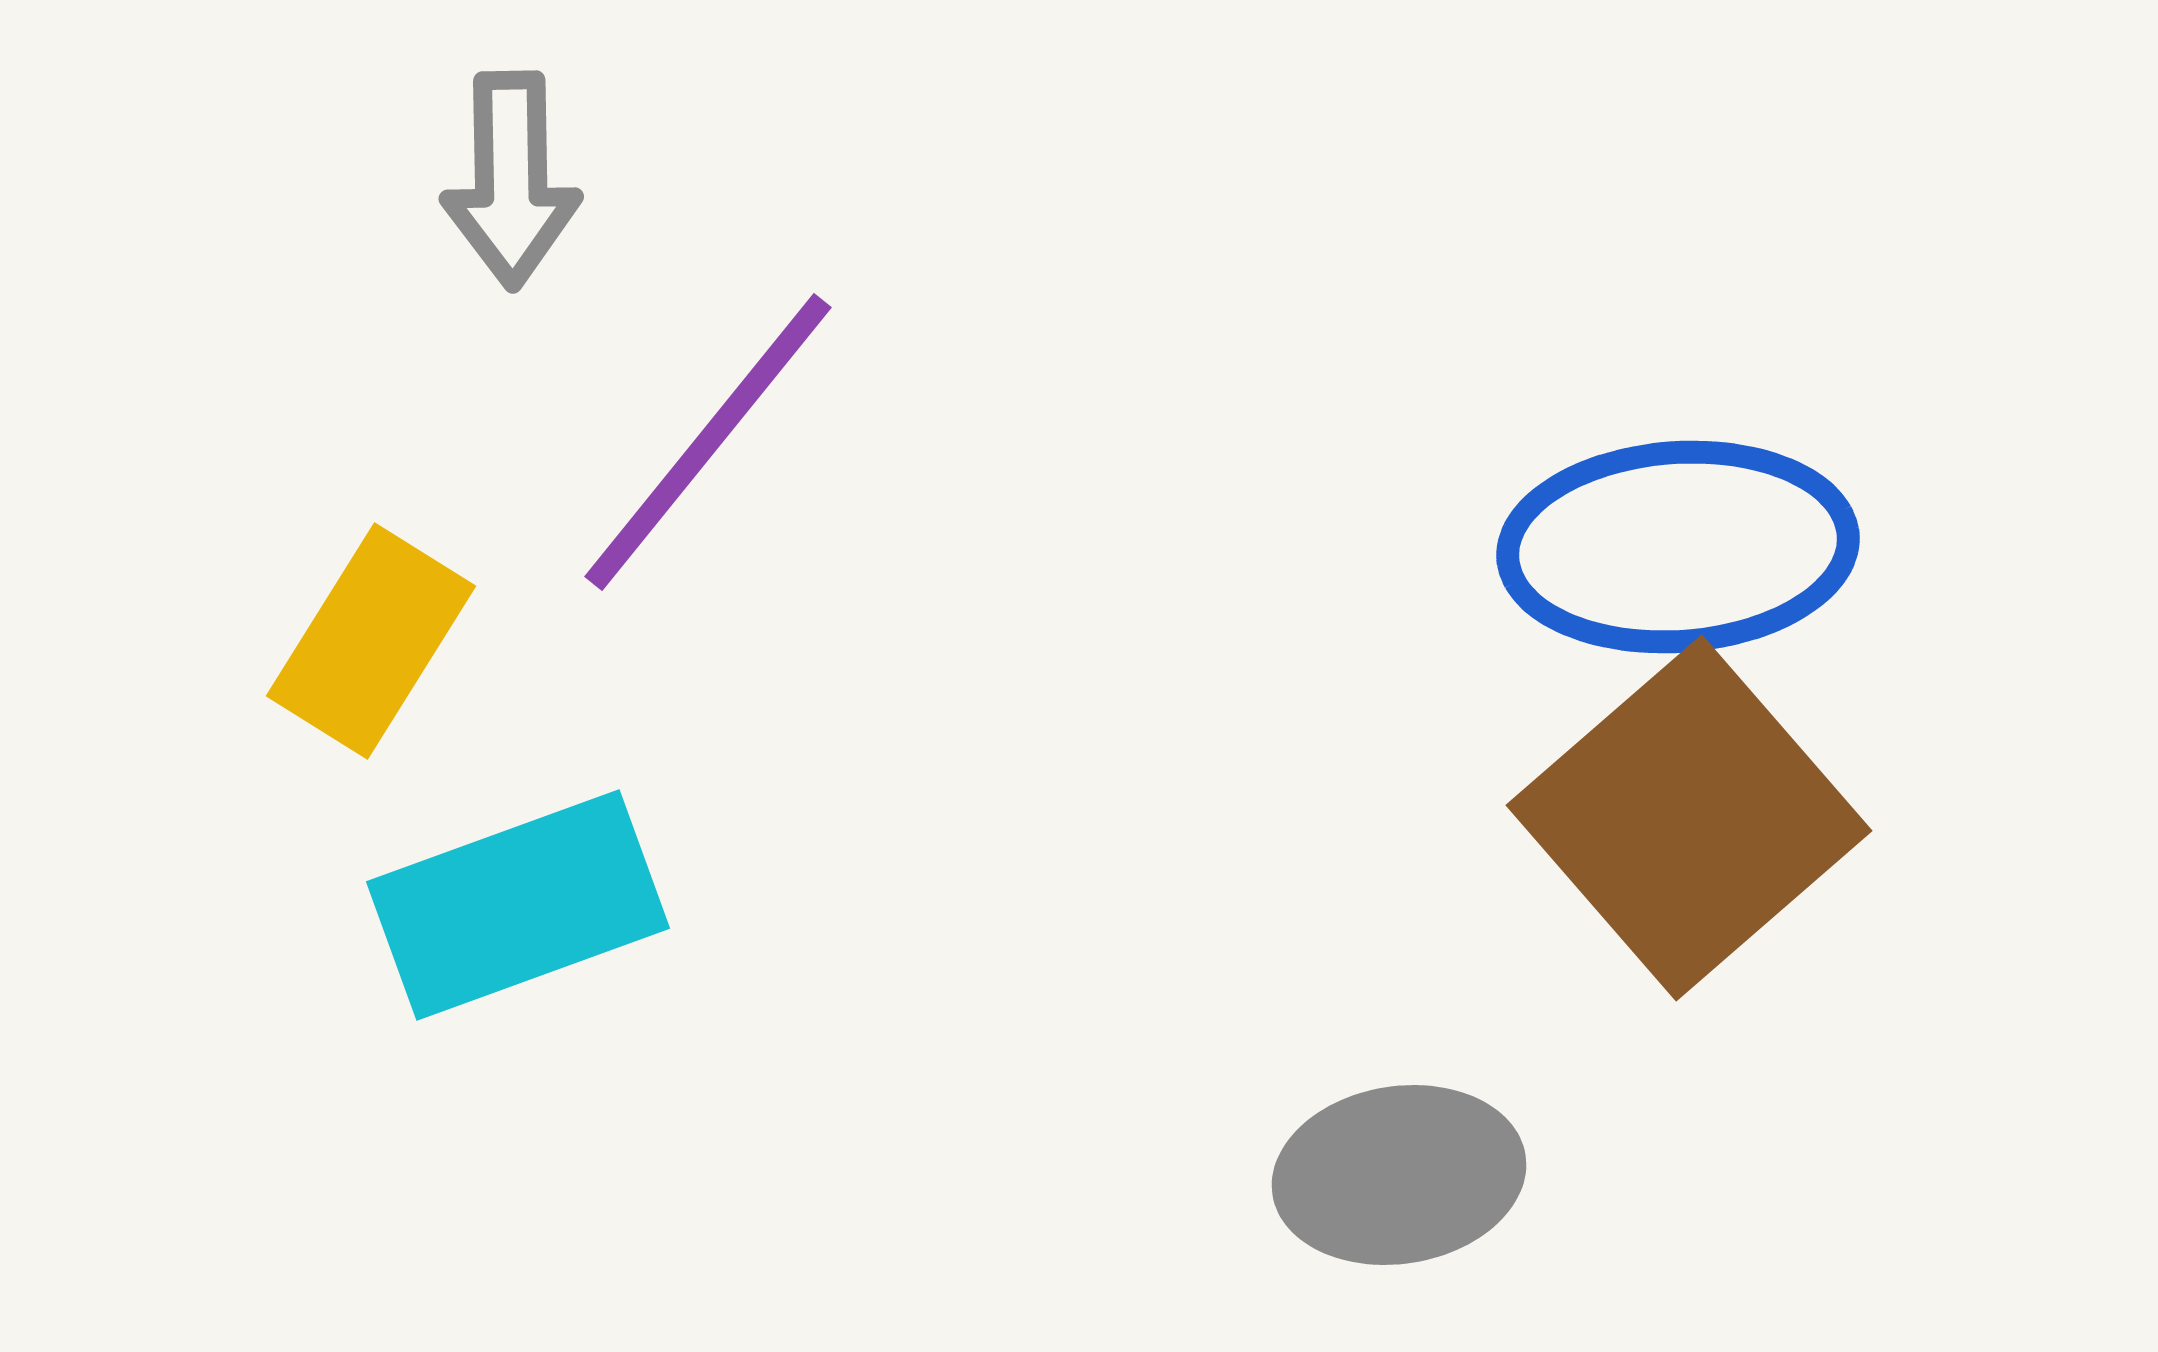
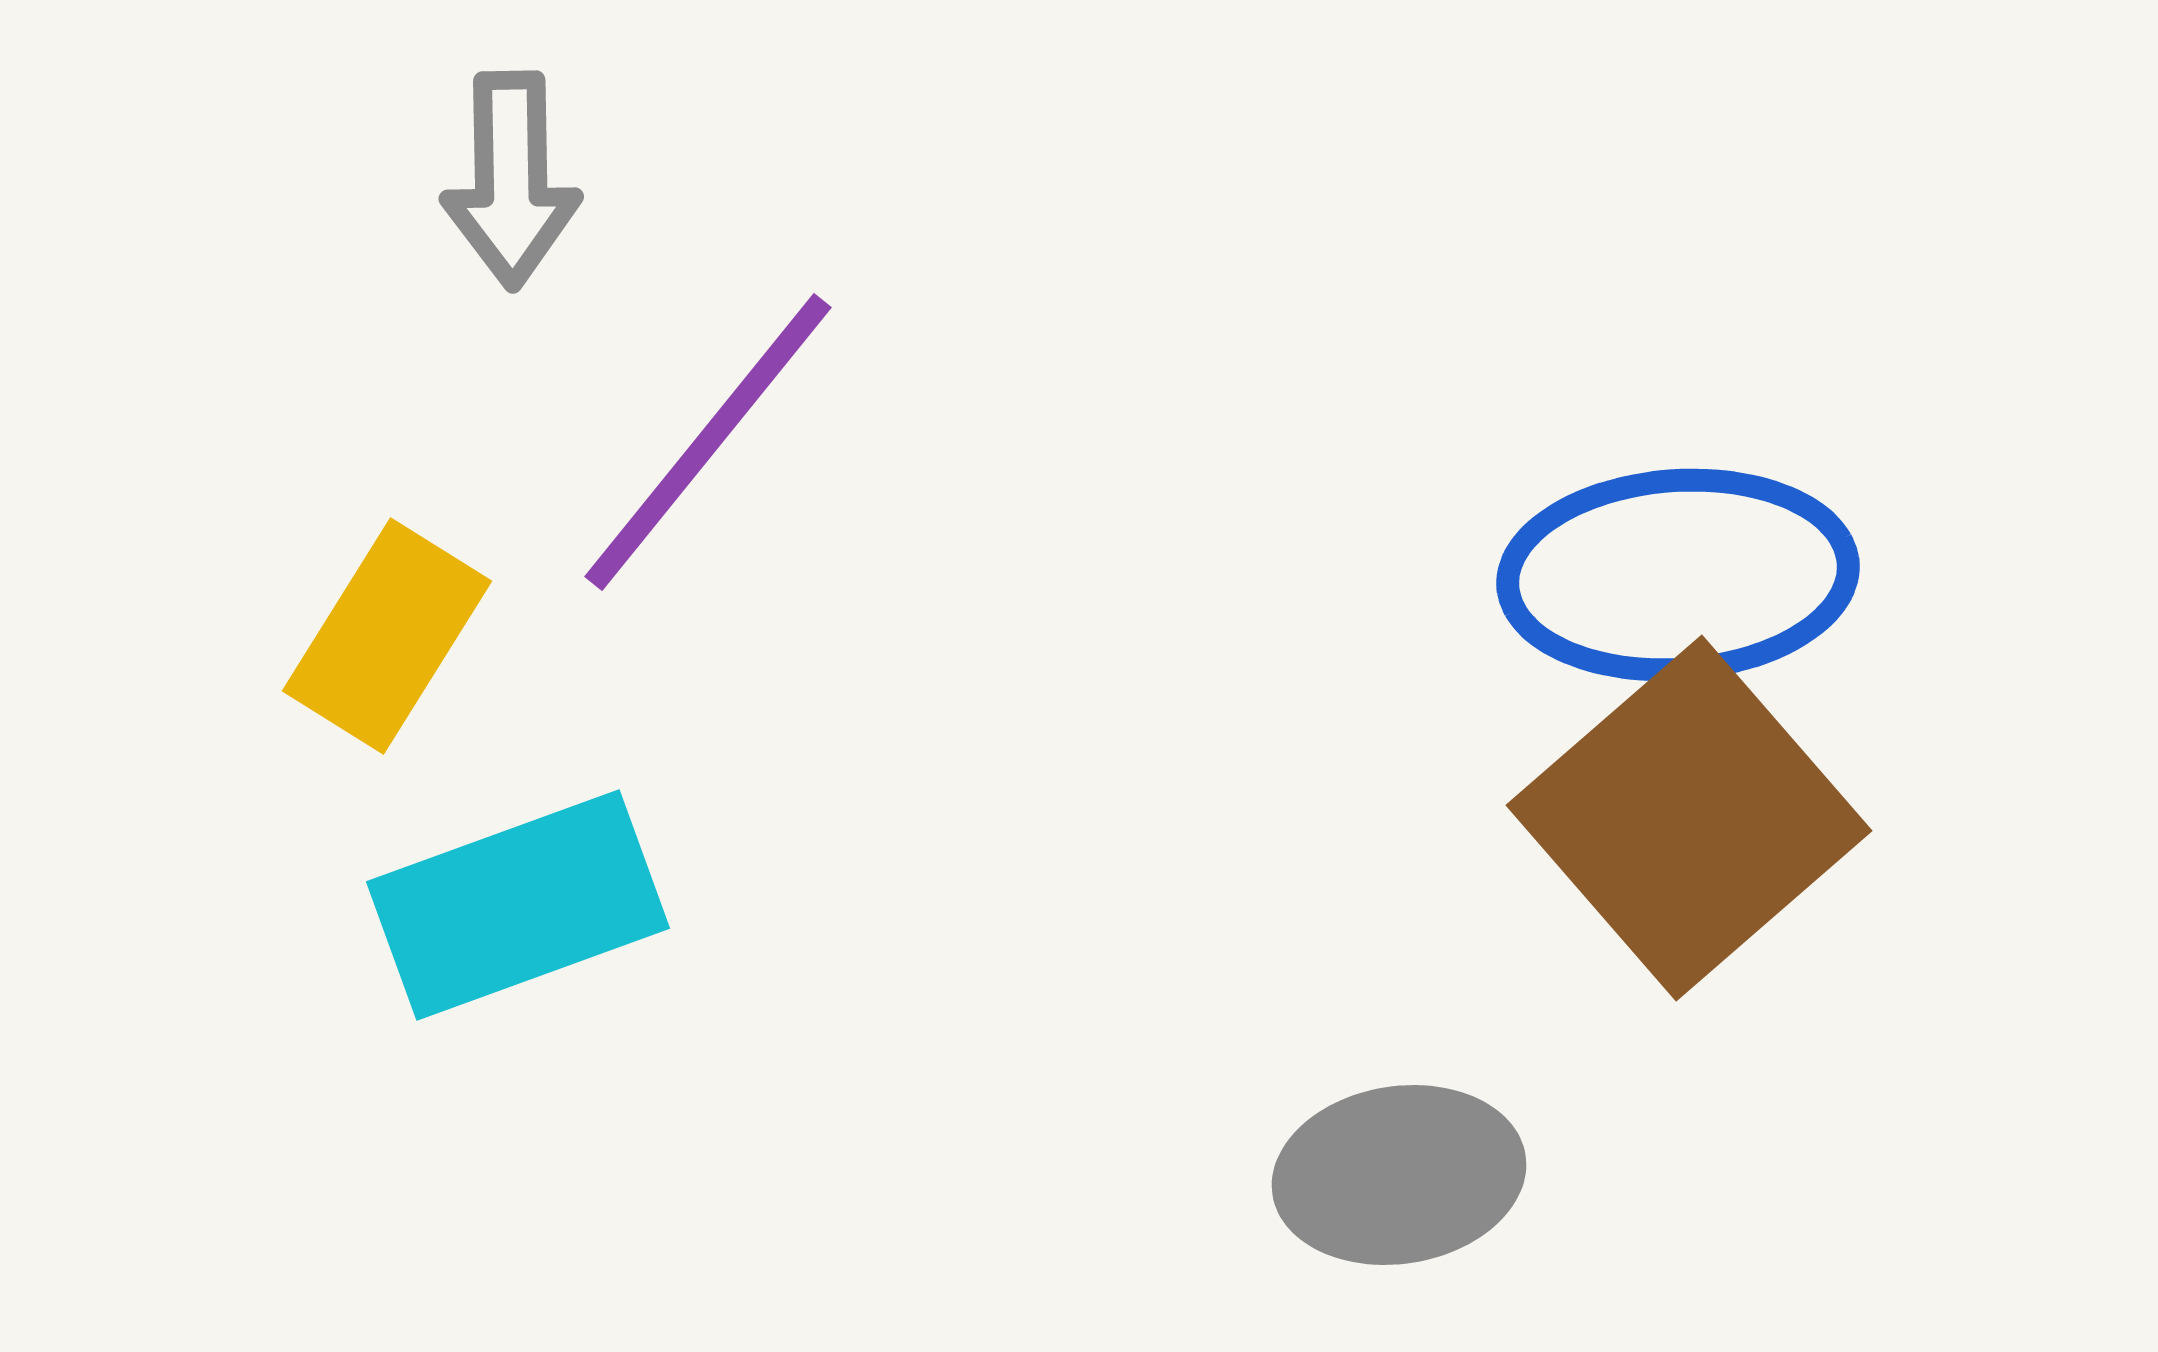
blue ellipse: moved 28 px down
yellow rectangle: moved 16 px right, 5 px up
